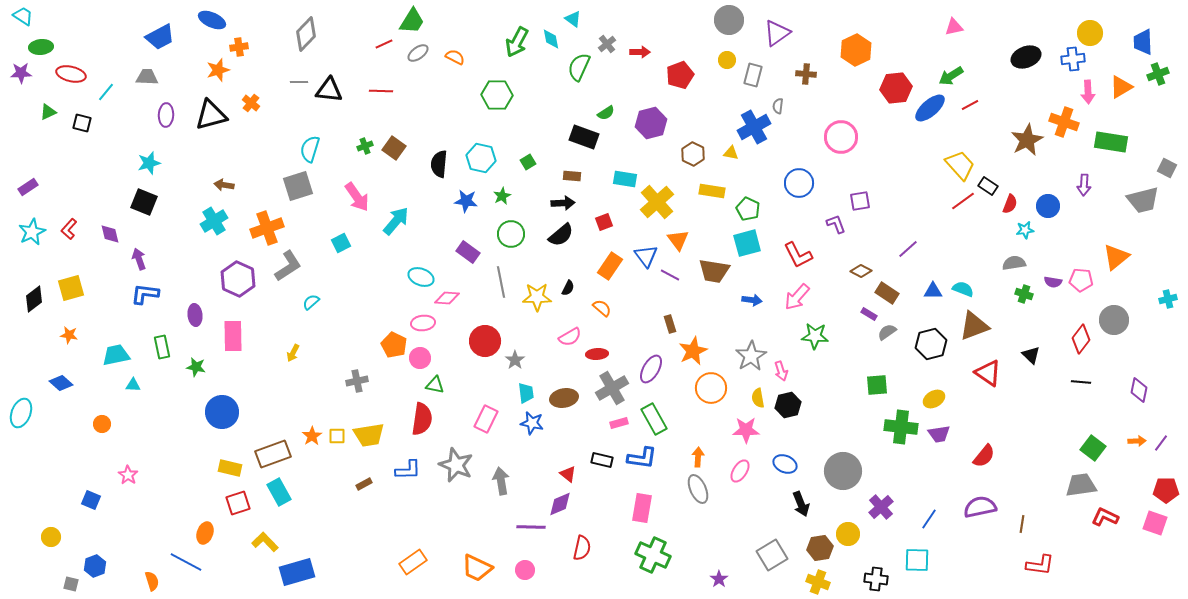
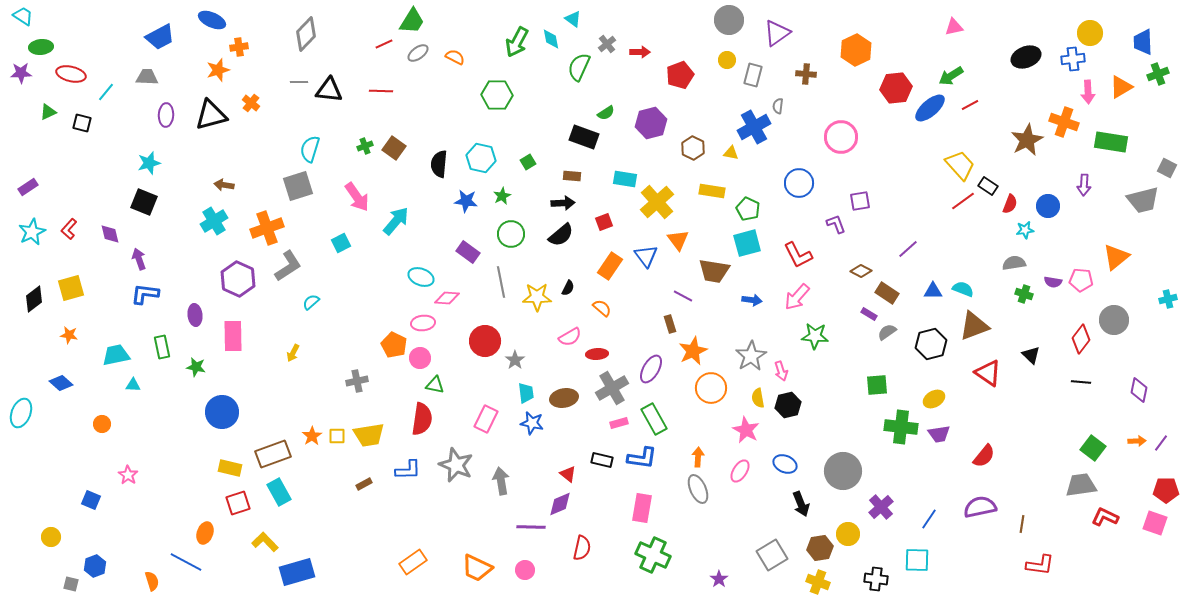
brown hexagon at (693, 154): moved 6 px up
purple line at (670, 275): moved 13 px right, 21 px down
pink star at (746, 430): rotated 28 degrees clockwise
